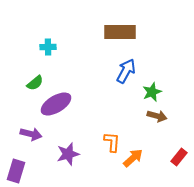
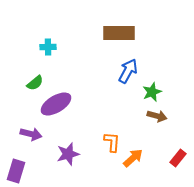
brown rectangle: moved 1 px left, 1 px down
blue arrow: moved 2 px right
red rectangle: moved 1 px left, 1 px down
